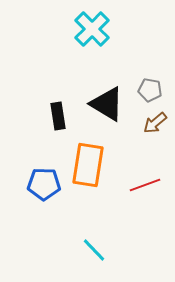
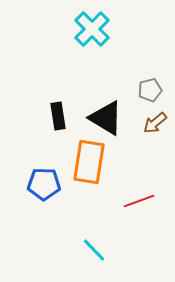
gray pentagon: rotated 25 degrees counterclockwise
black triangle: moved 1 px left, 14 px down
orange rectangle: moved 1 px right, 3 px up
red line: moved 6 px left, 16 px down
